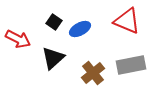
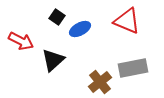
black square: moved 3 px right, 5 px up
red arrow: moved 3 px right, 2 px down
black triangle: moved 2 px down
gray rectangle: moved 2 px right, 3 px down
brown cross: moved 7 px right, 9 px down
